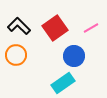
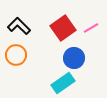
red square: moved 8 px right
blue circle: moved 2 px down
